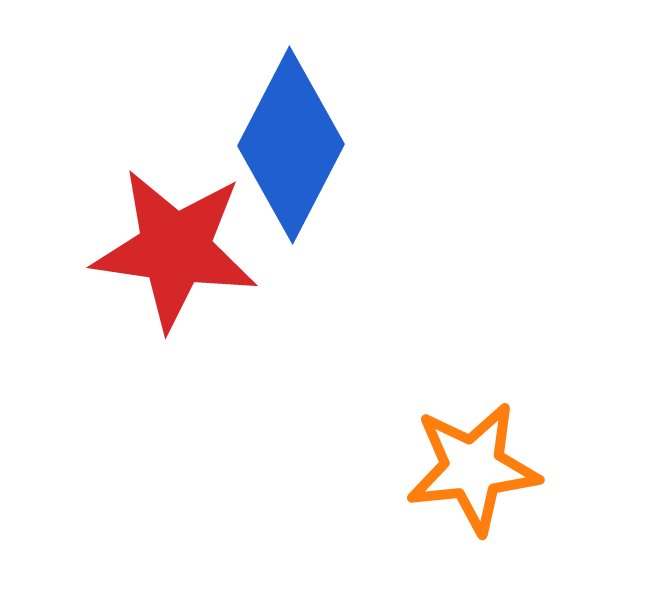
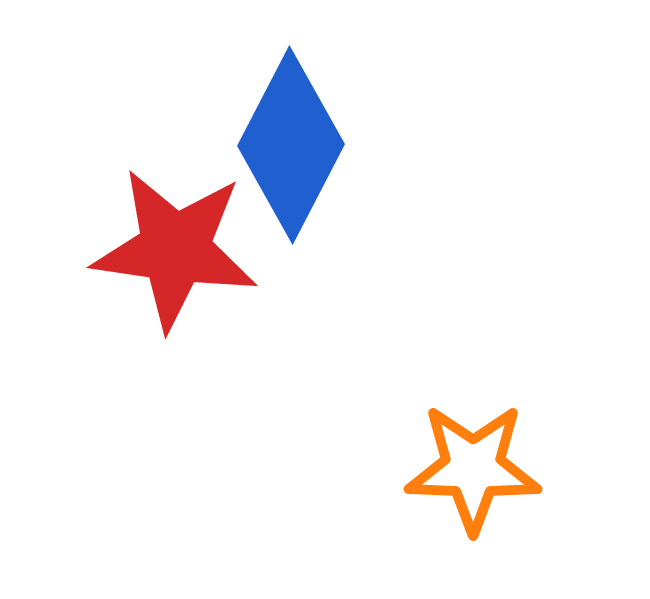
orange star: rotated 8 degrees clockwise
